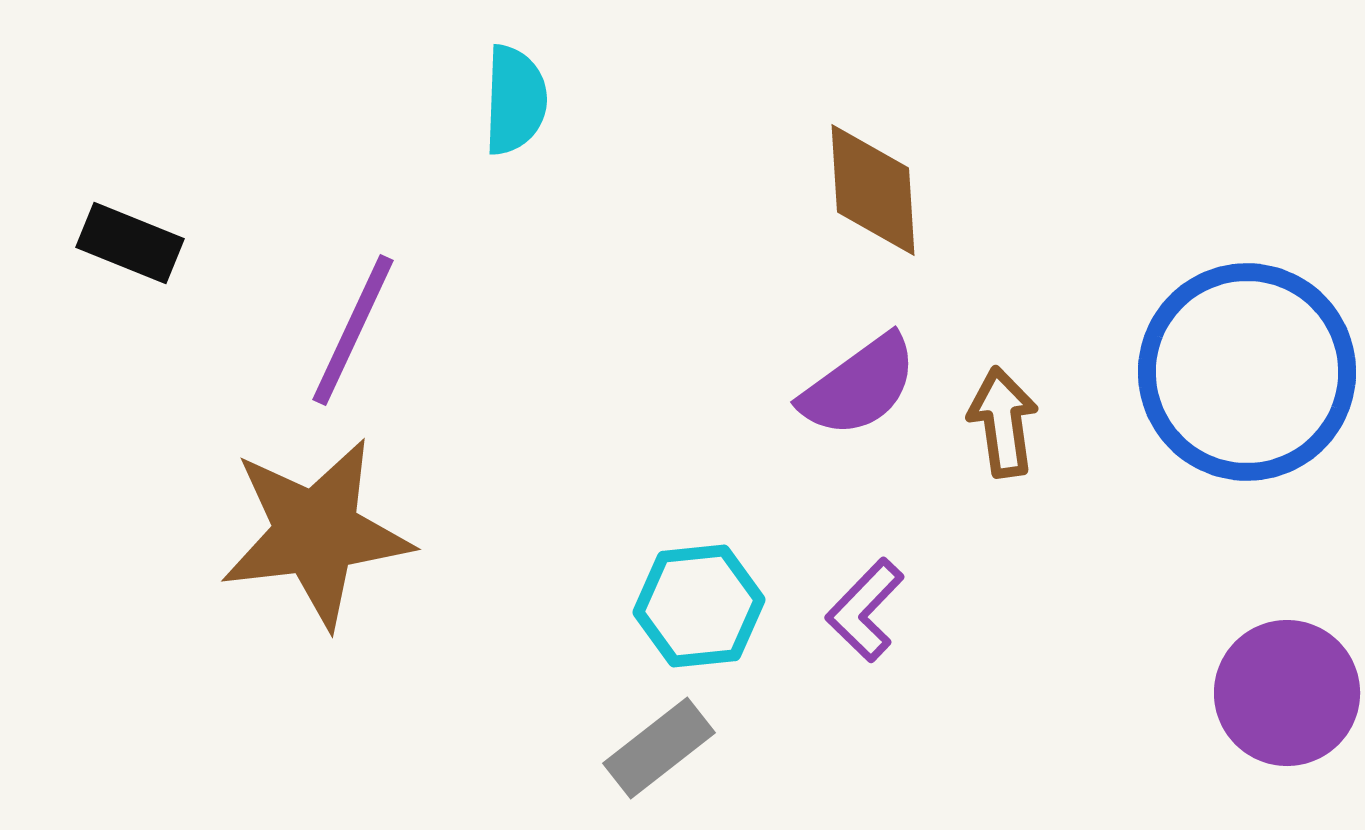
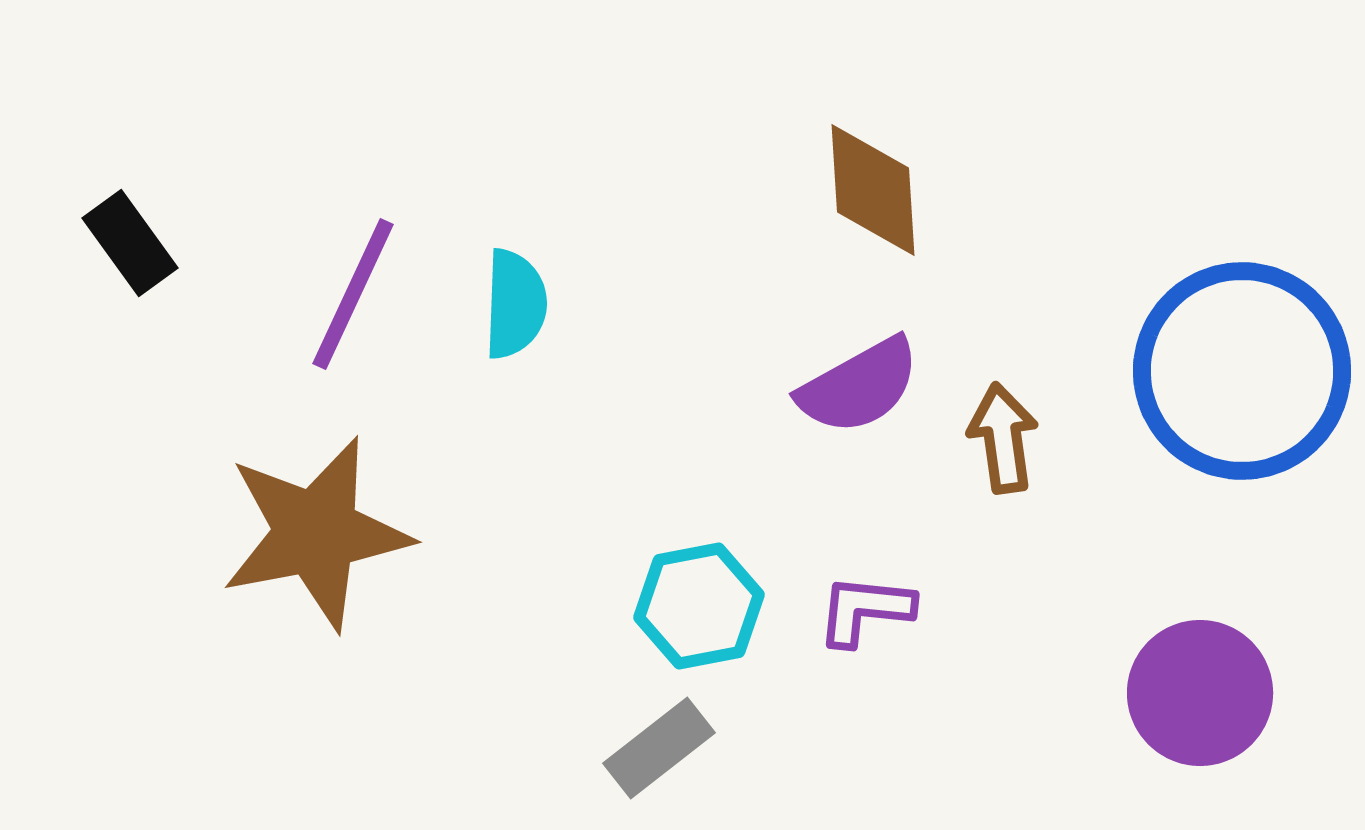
cyan semicircle: moved 204 px down
black rectangle: rotated 32 degrees clockwise
purple line: moved 36 px up
blue circle: moved 5 px left, 1 px up
purple semicircle: rotated 7 degrees clockwise
brown arrow: moved 16 px down
brown star: rotated 4 degrees counterclockwise
cyan hexagon: rotated 5 degrees counterclockwise
purple L-shape: rotated 52 degrees clockwise
purple circle: moved 87 px left
